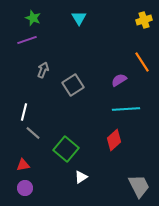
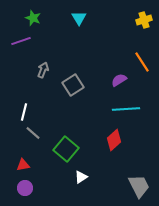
purple line: moved 6 px left, 1 px down
